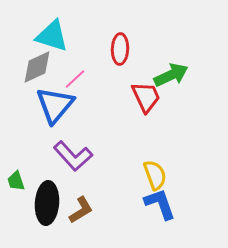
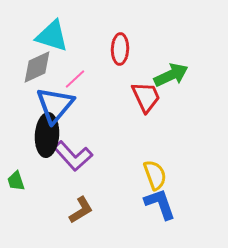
black ellipse: moved 68 px up
